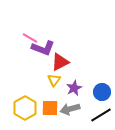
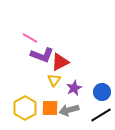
purple L-shape: moved 1 px left, 7 px down
gray arrow: moved 1 px left, 1 px down
